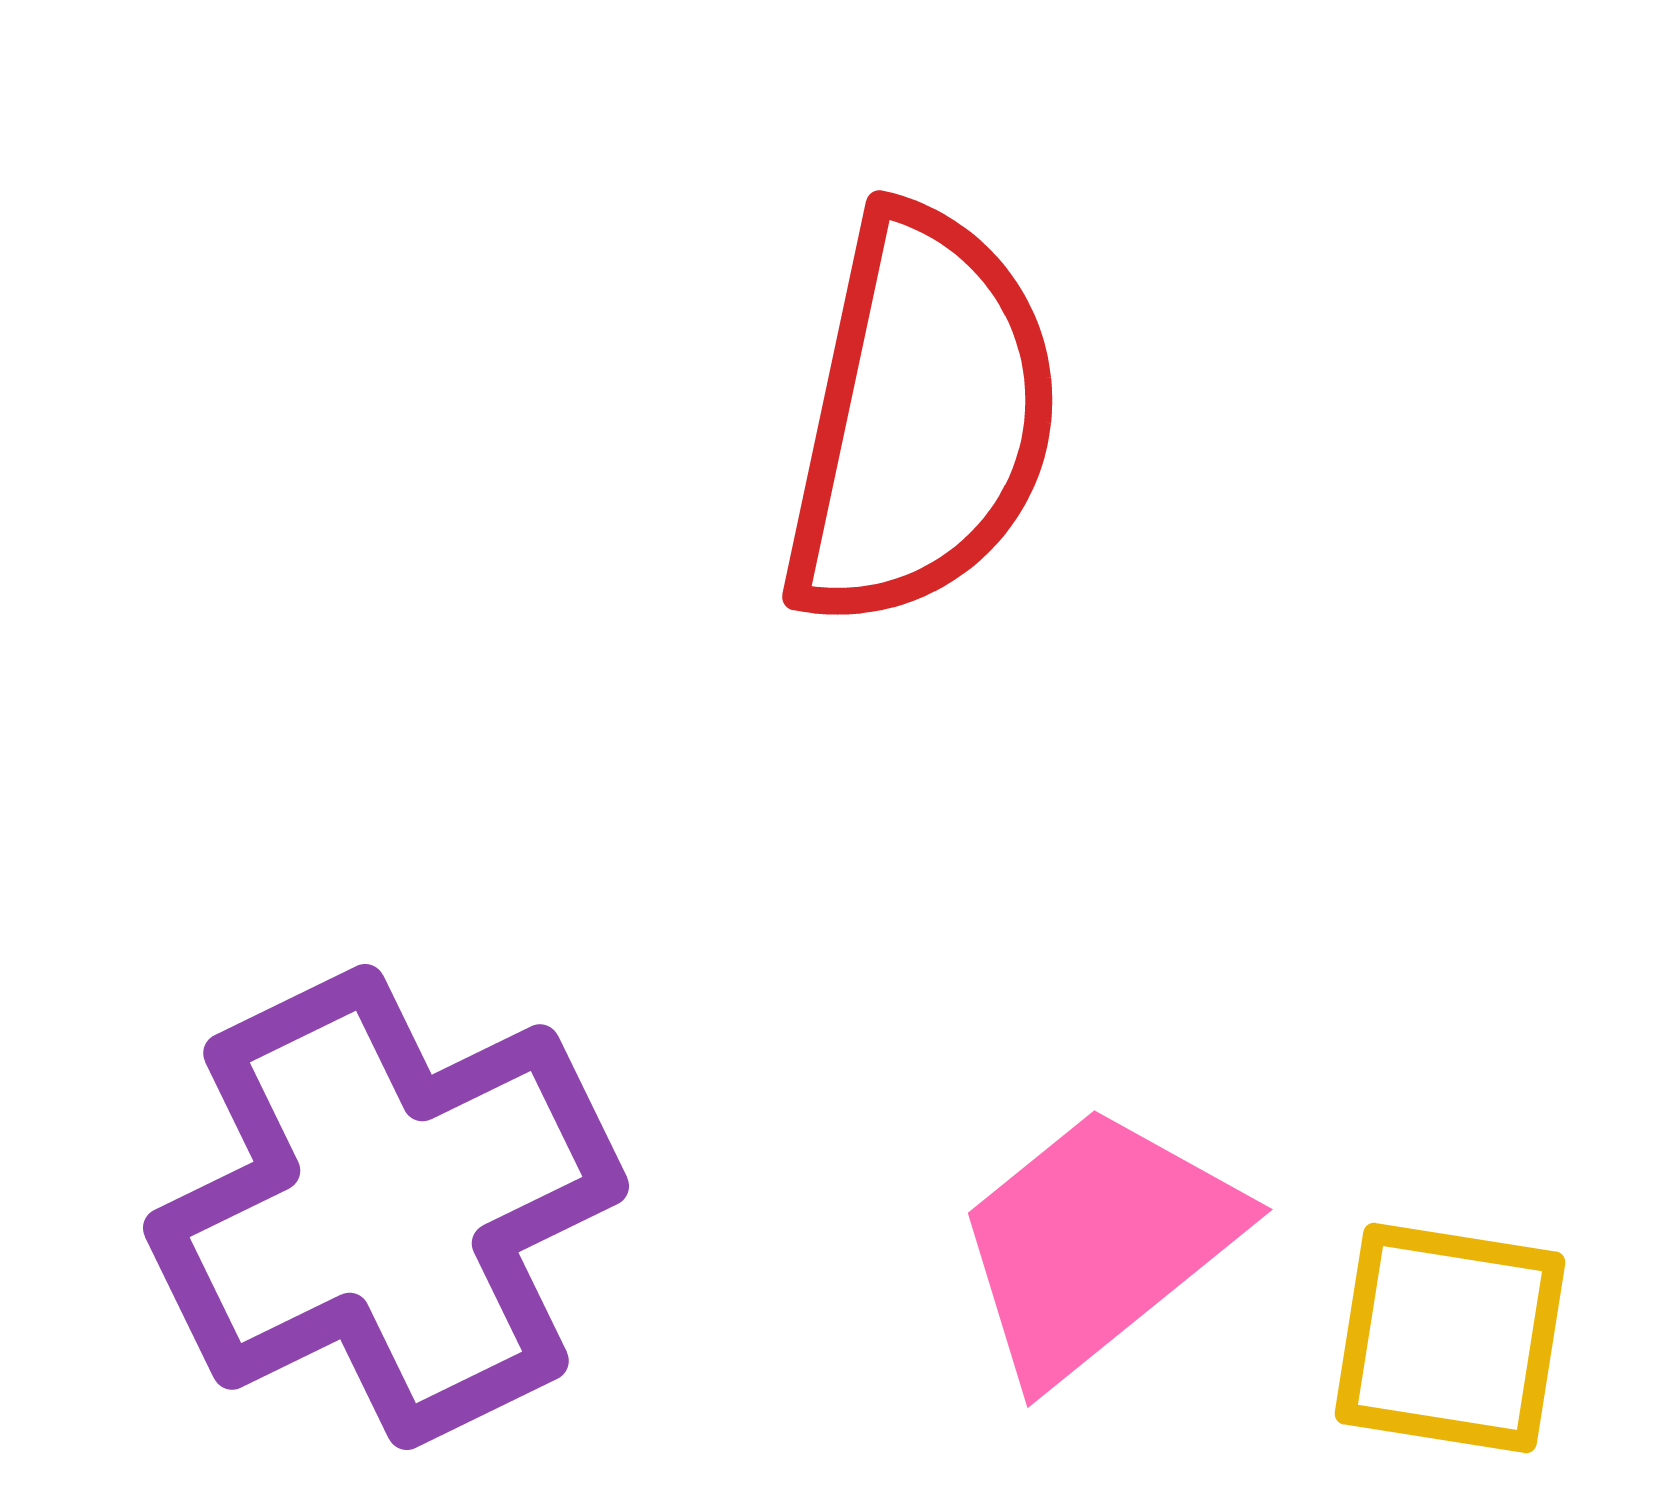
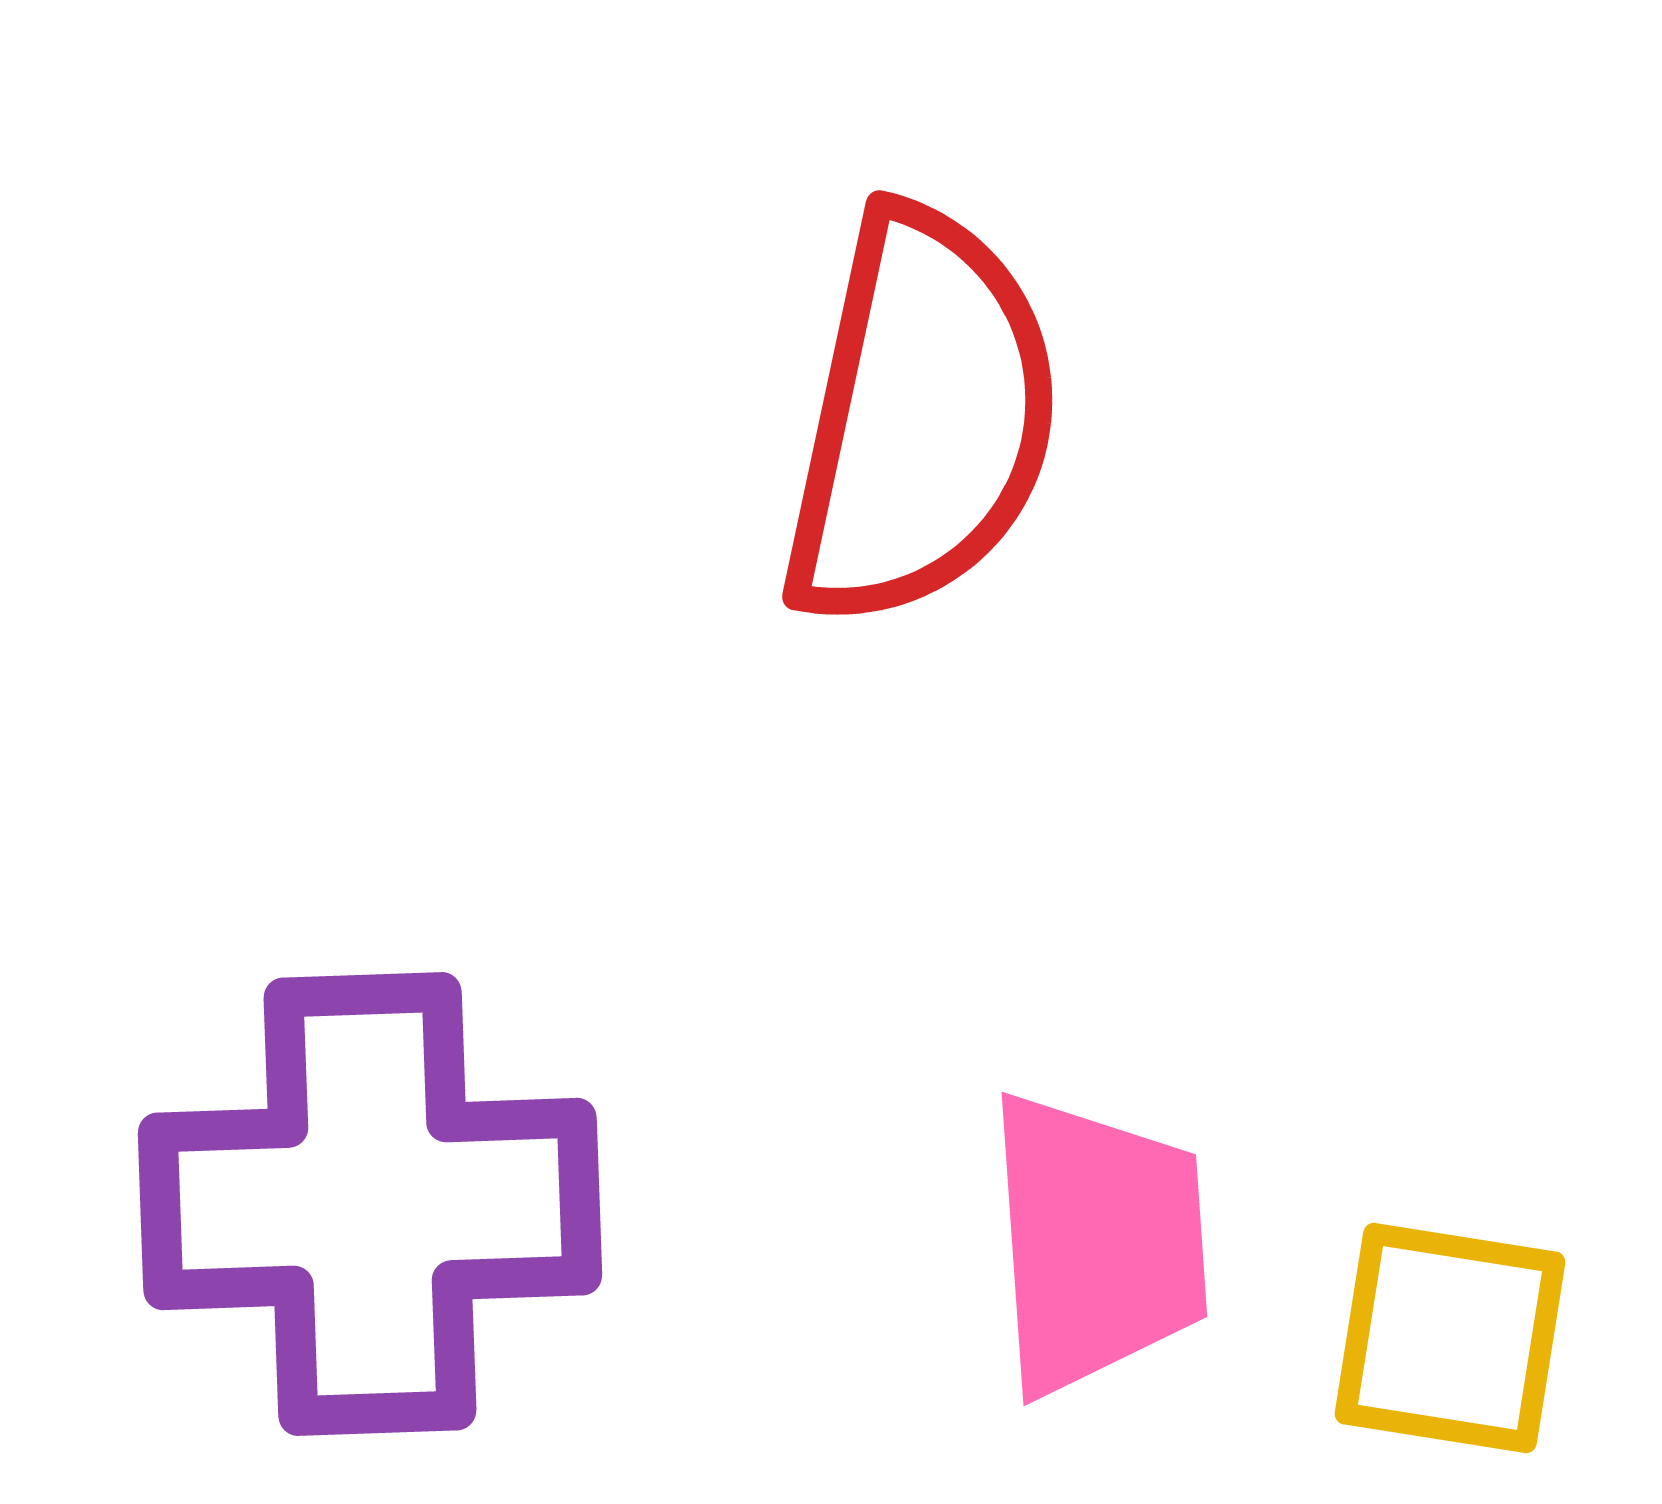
purple cross: moved 16 px left, 3 px up; rotated 24 degrees clockwise
pink trapezoid: rotated 125 degrees clockwise
